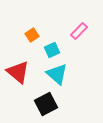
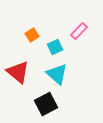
cyan square: moved 3 px right, 3 px up
